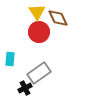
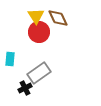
yellow triangle: moved 1 px left, 4 px down
